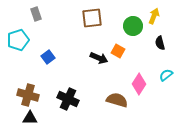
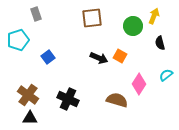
orange square: moved 2 px right, 5 px down
brown cross: rotated 20 degrees clockwise
